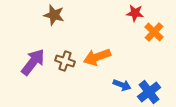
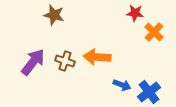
orange arrow: rotated 24 degrees clockwise
